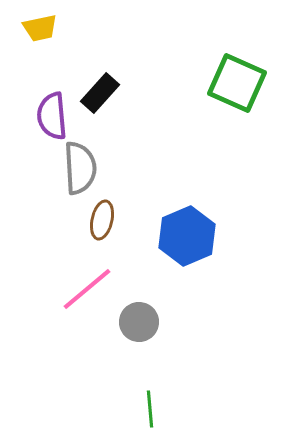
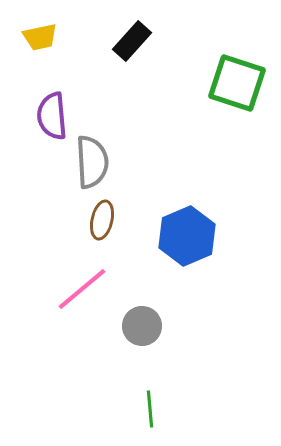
yellow trapezoid: moved 9 px down
green square: rotated 6 degrees counterclockwise
black rectangle: moved 32 px right, 52 px up
gray semicircle: moved 12 px right, 6 px up
pink line: moved 5 px left
gray circle: moved 3 px right, 4 px down
